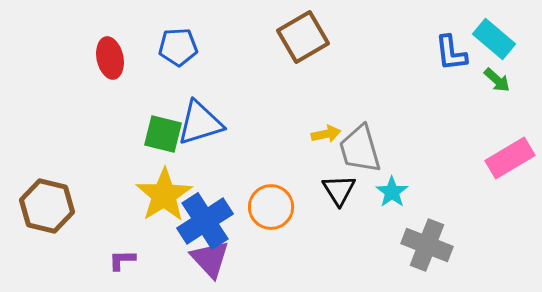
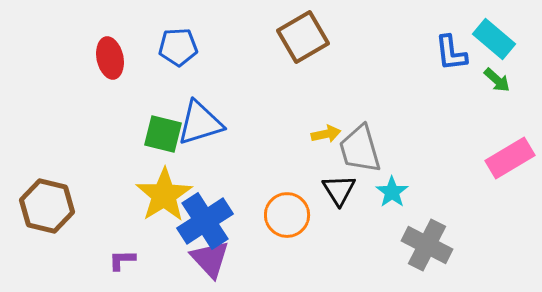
orange circle: moved 16 px right, 8 px down
gray cross: rotated 6 degrees clockwise
